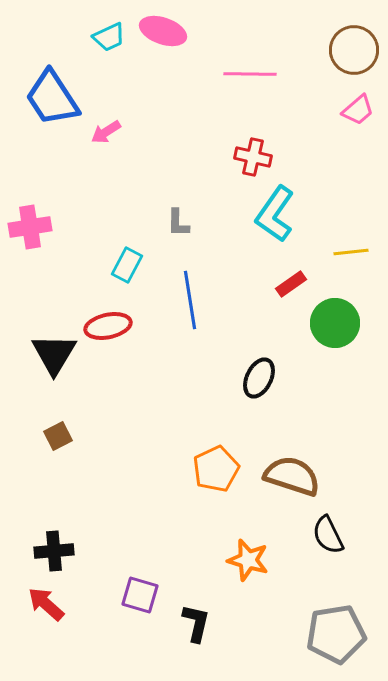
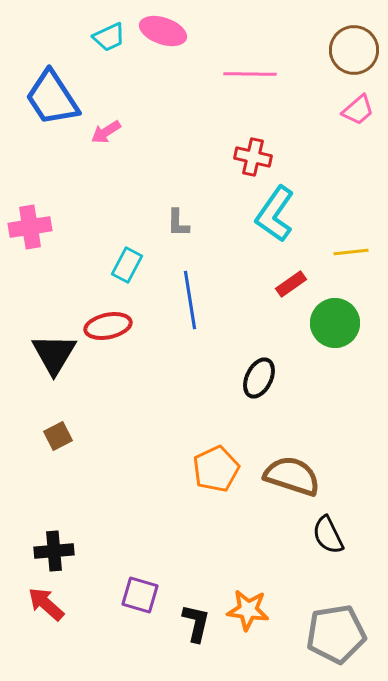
orange star: moved 50 px down; rotated 9 degrees counterclockwise
